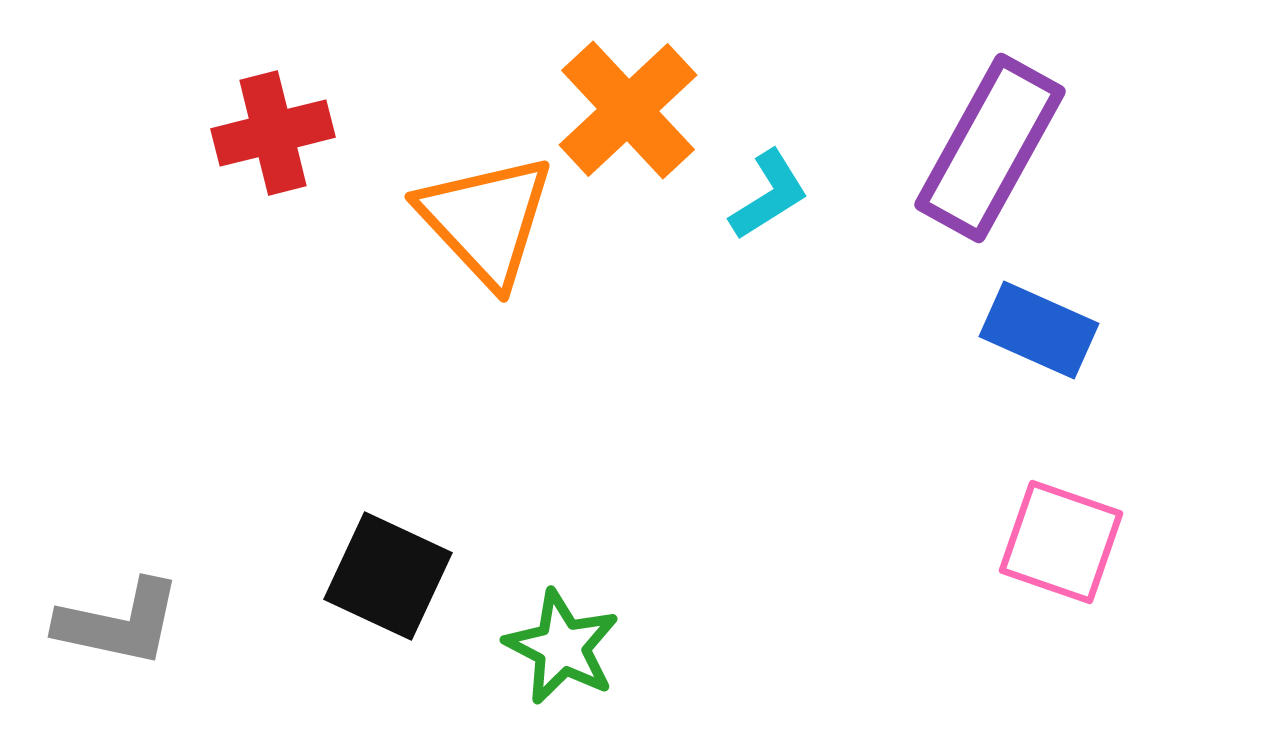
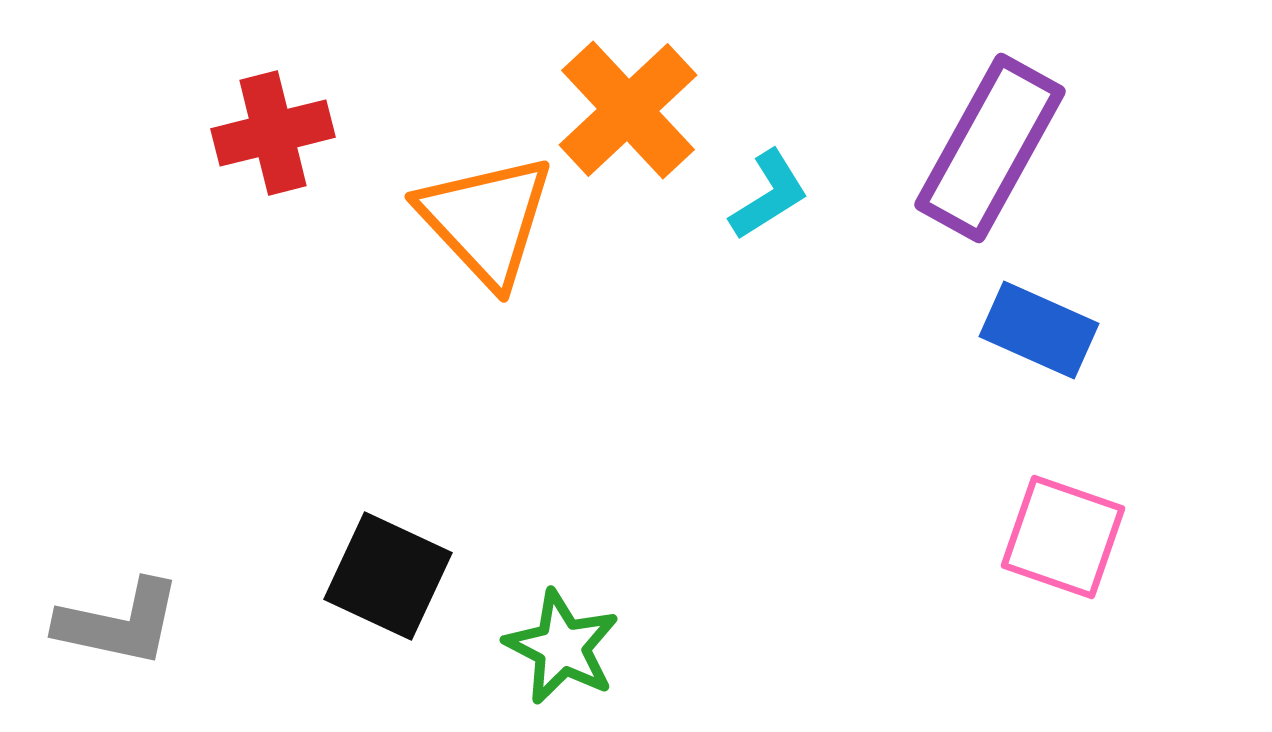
pink square: moved 2 px right, 5 px up
